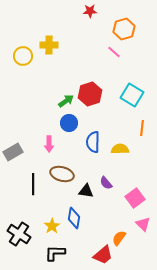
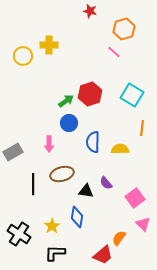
red star: rotated 16 degrees clockwise
brown ellipse: rotated 30 degrees counterclockwise
blue diamond: moved 3 px right, 1 px up
